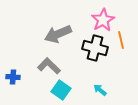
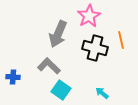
pink star: moved 14 px left, 4 px up
gray arrow: rotated 44 degrees counterclockwise
cyan arrow: moved 2 px right, 3 px down
